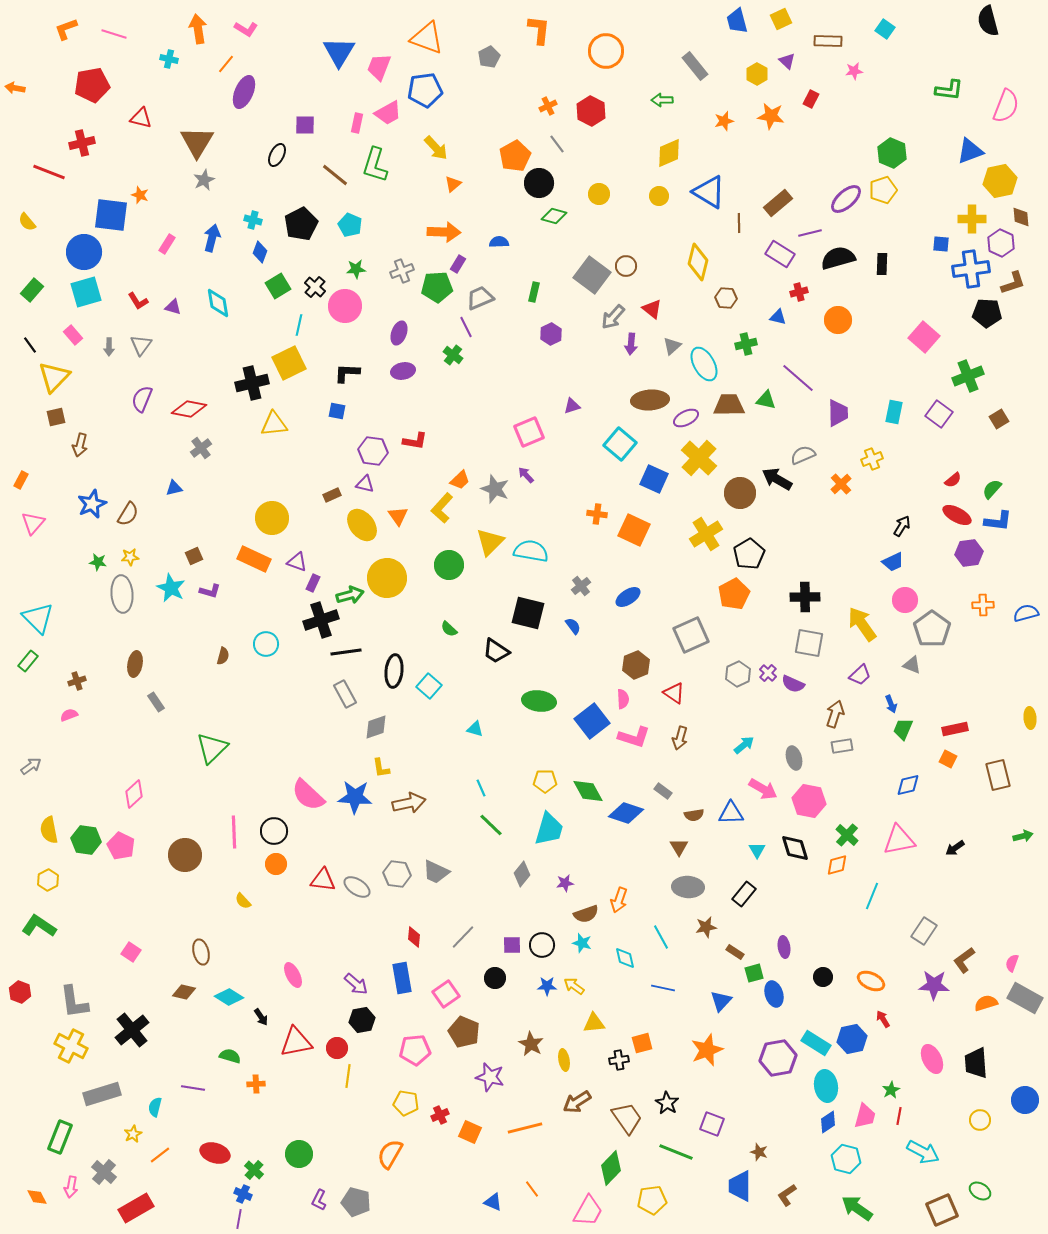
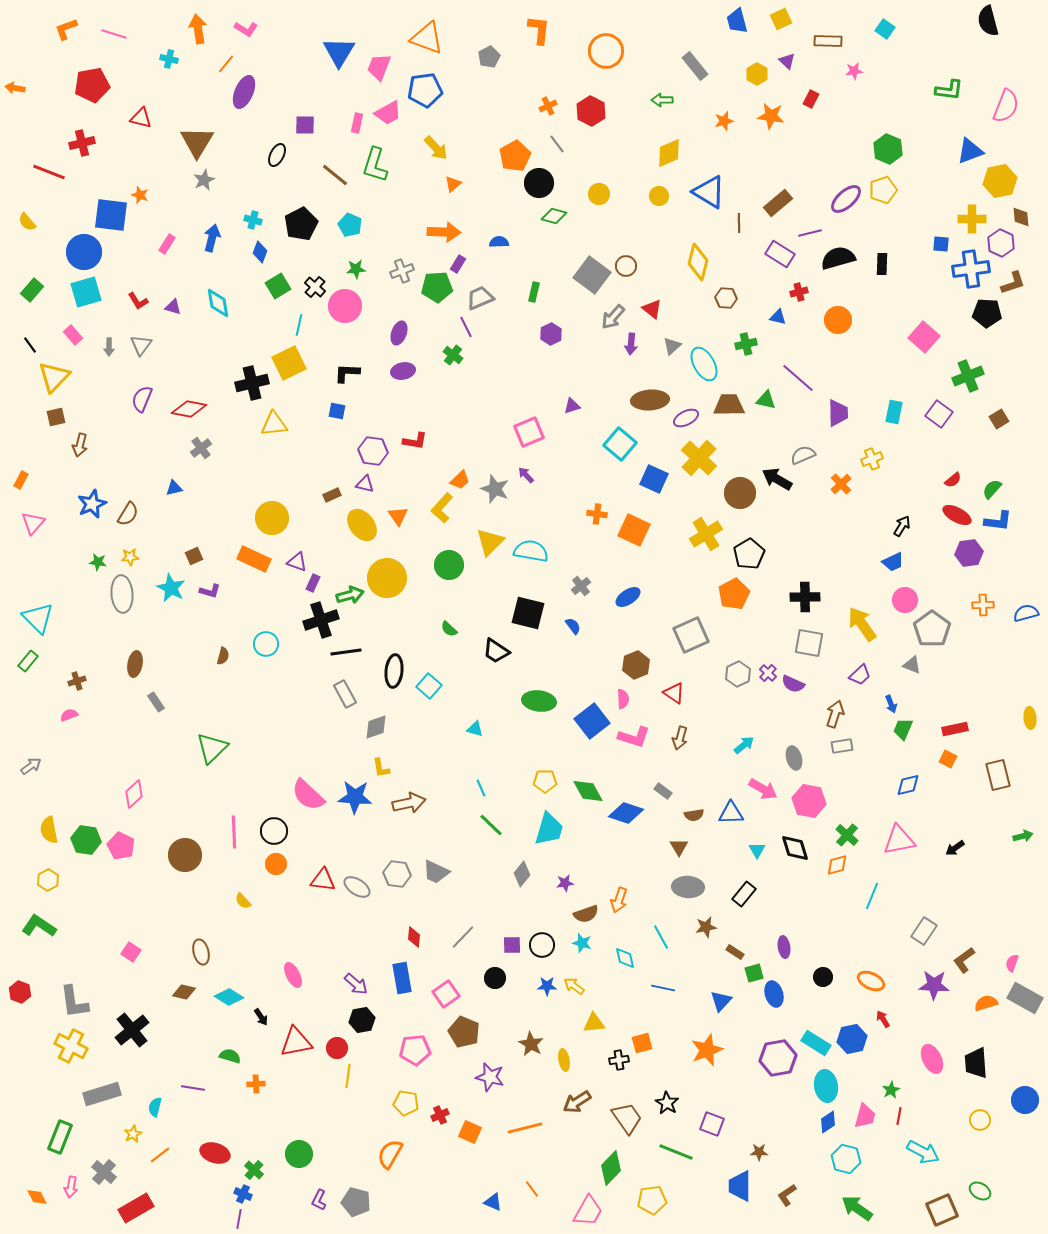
green hexagon at (892, 153): moved 4 px left, 4 px up
brown star at (759, 1152): rotated 18 degrees counterclockwise
